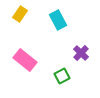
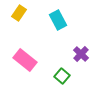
yellow rectangle: moved 1 px left, 1 px up
purple cross: moved 1 px down
green square: rotated 21 degrees counterclockwise
